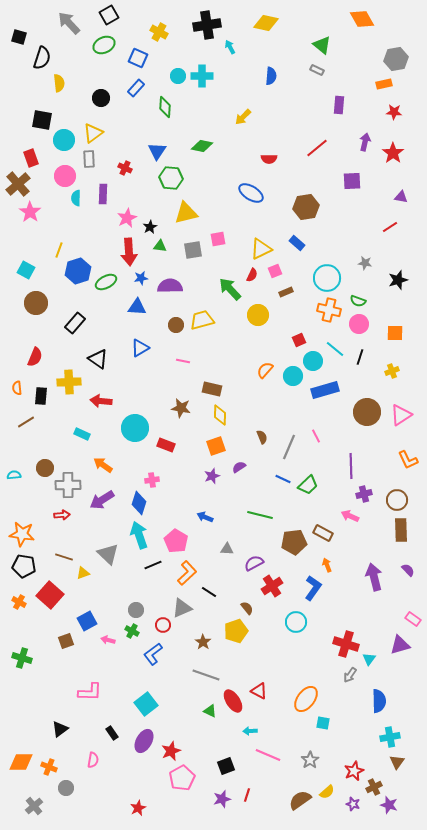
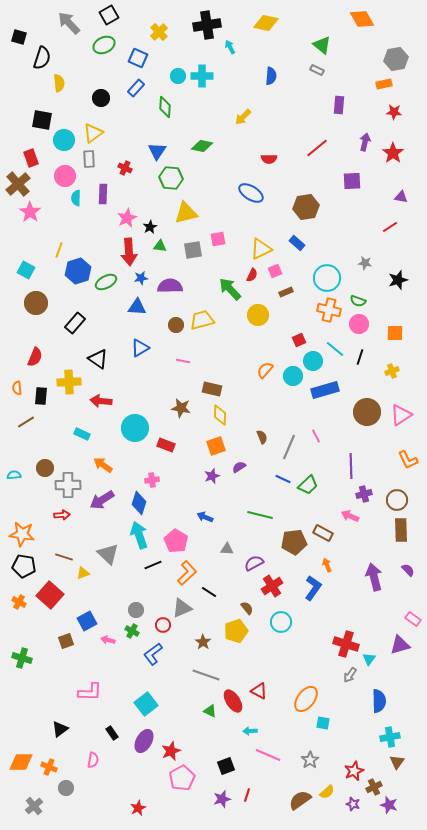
yellow cross at (159, 32): rotated 18 degrees clockwise
cyan circle at (296, 622): moved 15 px left
